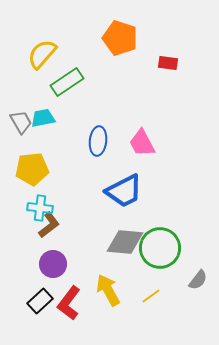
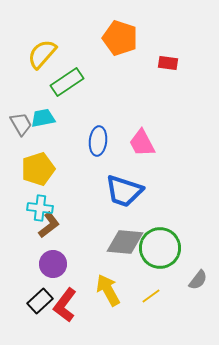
gray trapezoid: moved 2 px down
yellow pentagon: moved 6 px right; rotated 12 degrees counterclockwise
blue trapezoid: rotated 45 degrees clockwise
red L-shape: moved 4 px left, 2 px down
